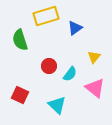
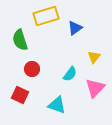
red circle: moved 17 px left, 3 px down
pink triangle: rotated 35 degrees clockwise
cyan triangle: rotated 24 degrees counterclockwise
